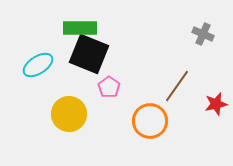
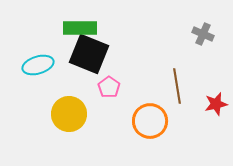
cyan ellipse: rotated 16 degrees clockwise
brown line: rotated 44 degrees counterclockwise
